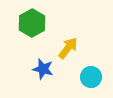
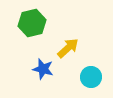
green hexagon: rotated 16 degrees clockwise
yellow arrow: rotated 10 degrees clockwise
